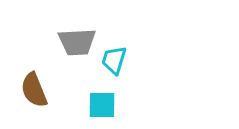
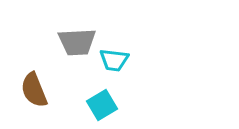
cyan trapezoid: rotated 100 degrees counterclockwise
cyan square: rotated 32 degrees counterclockwise
